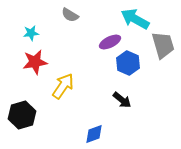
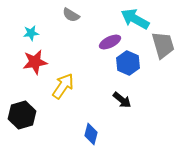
gray semicircle: moved 1 px right
blue diamond: moved 3 px left; rotated 55 degrees counterclockwise
